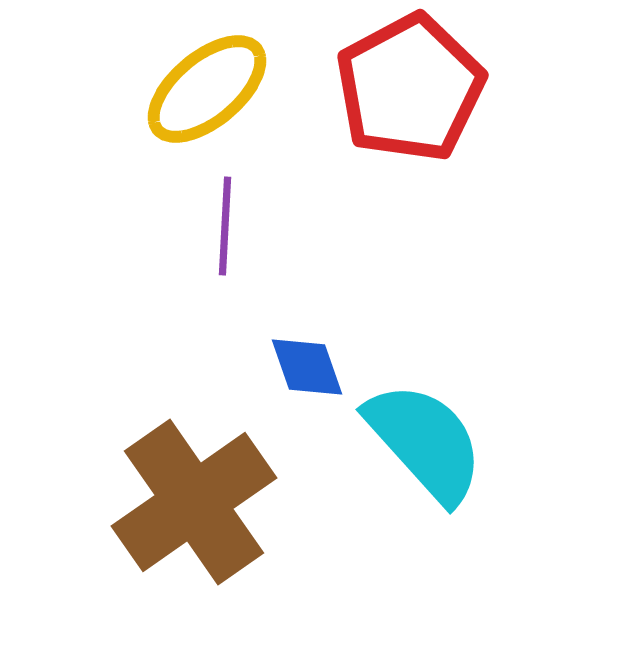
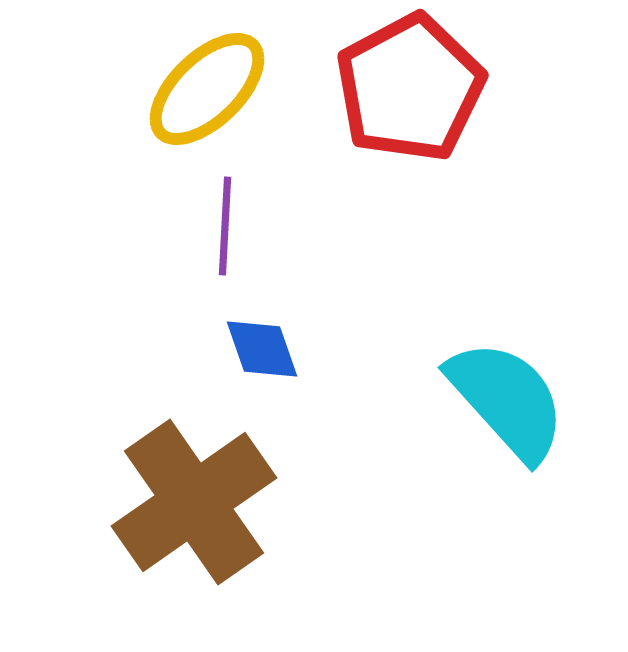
yellow ellipse: rotated 4 degrees counterclockwise
blue diamond: moved 45 px left, 18 px up
cyan semicircle: moved 82 px right, 42 px up
